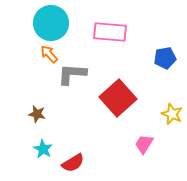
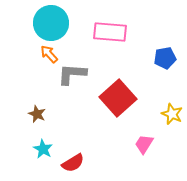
brown star: rotated 12 degrees clockwise
